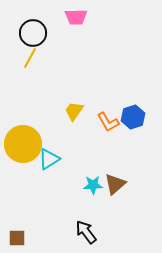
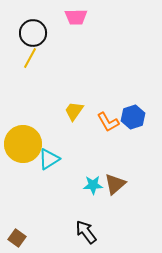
brown square: rotated 36 degrees clockwise
